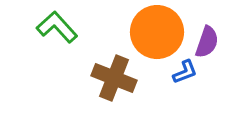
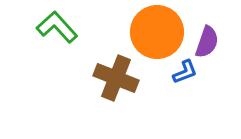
brown cross: moved 2 px right
